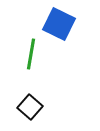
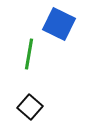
green line: moved 2 px left
